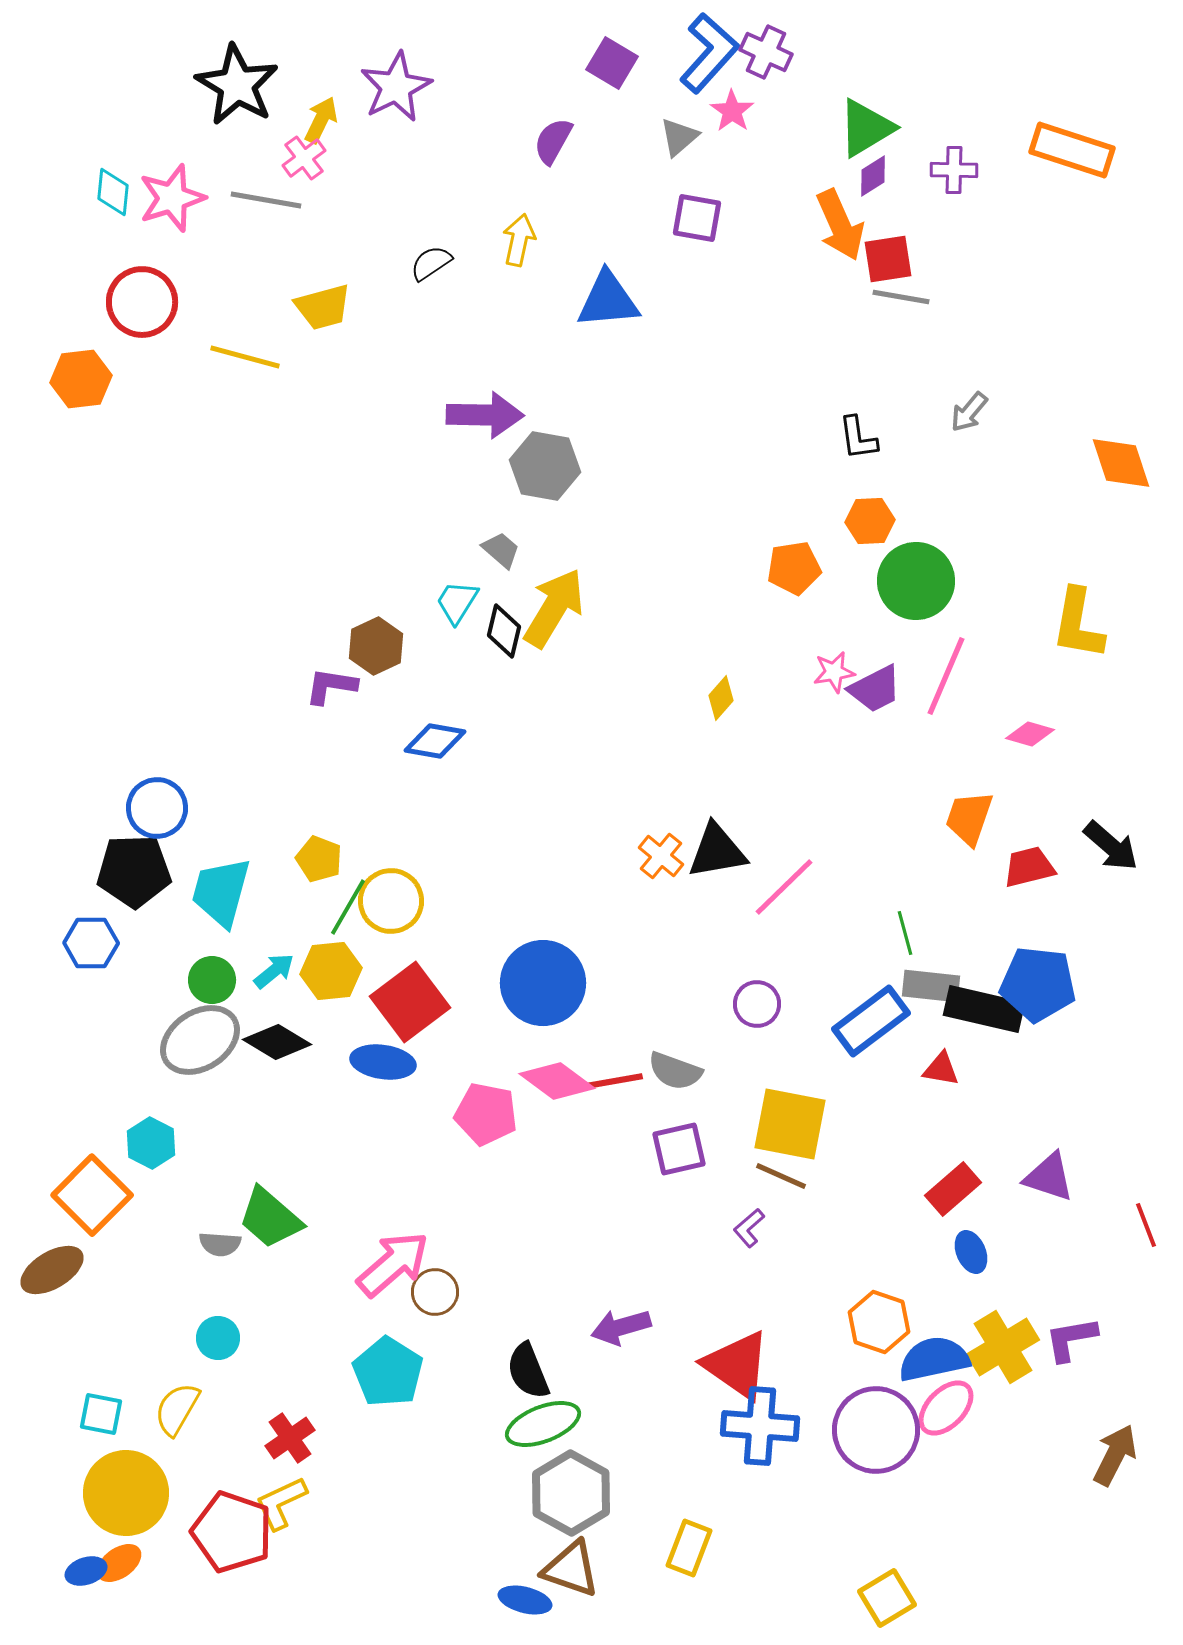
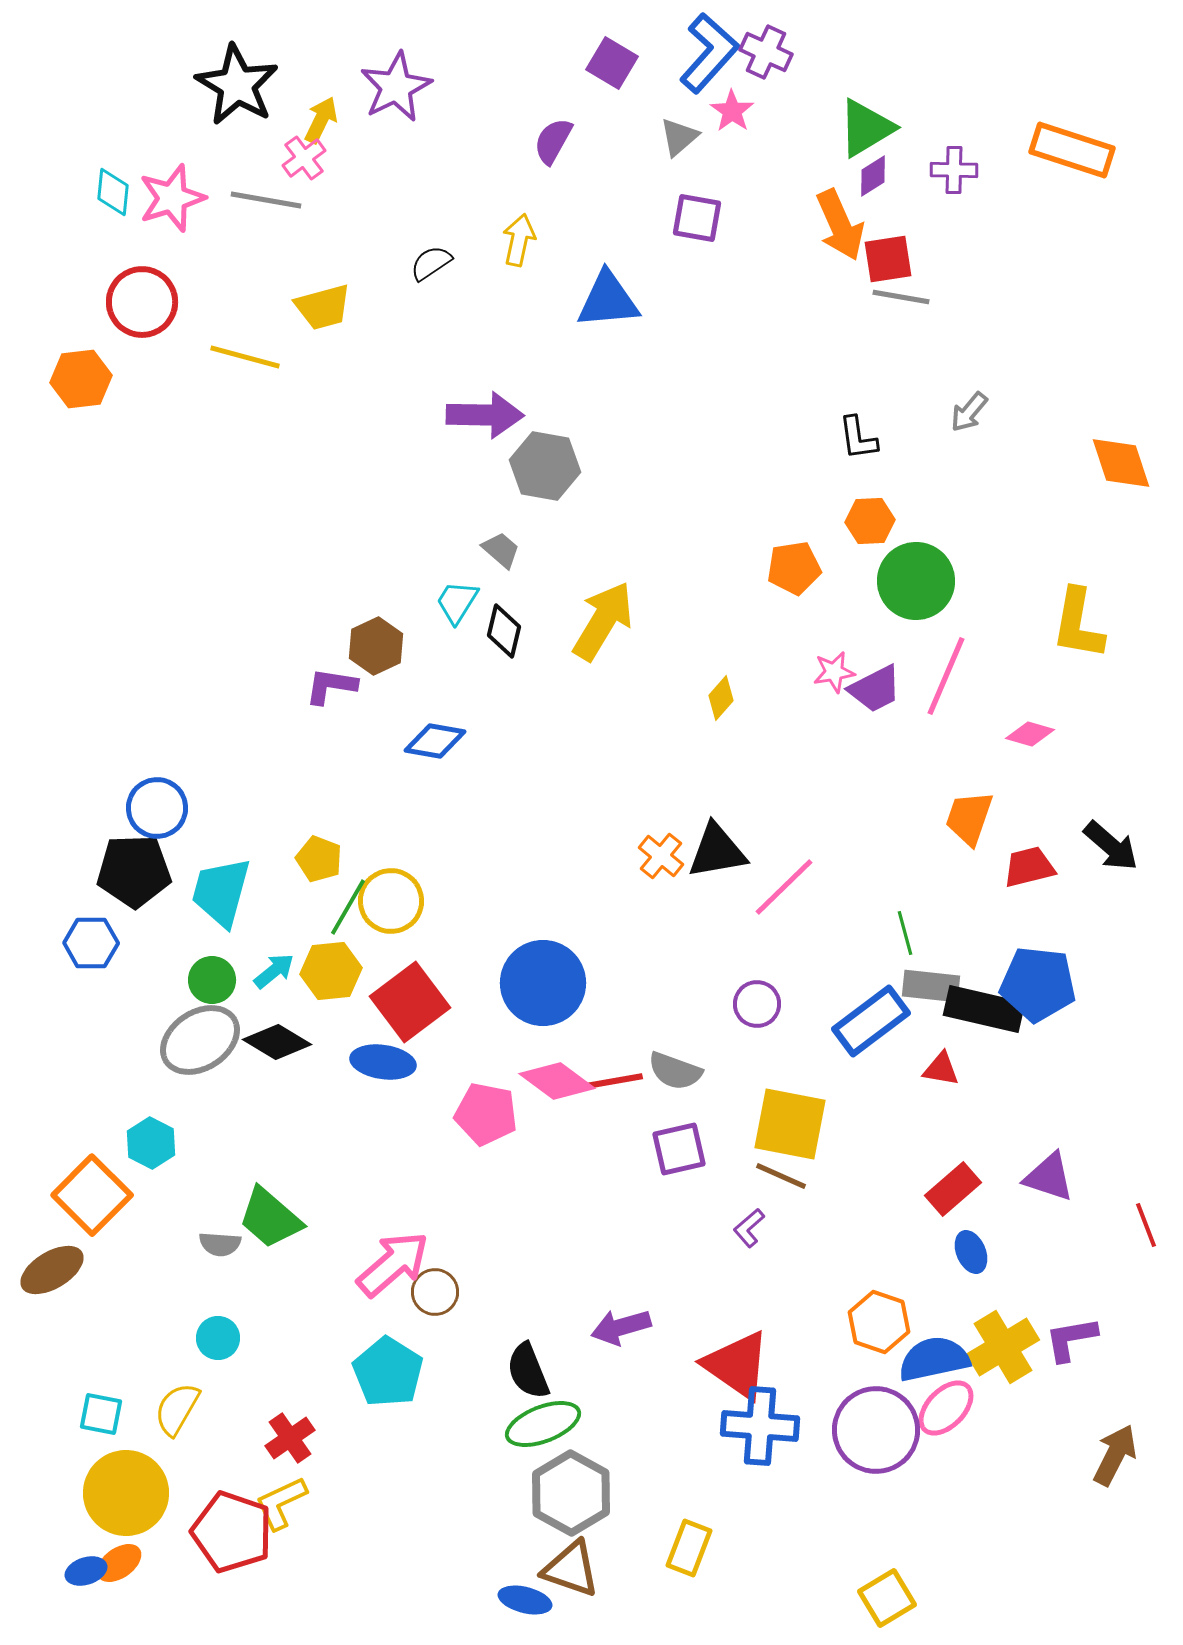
yellow arrow at (554, 608): moved 49 px right, 13 px down
